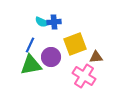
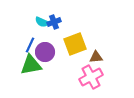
blue cross: rotated 16 degrees counterclockwise
purple circle: moved 6 px left, 5 px up
pink cross: moved 7 px right, 1 px down; rotated 30 degrees clockwise
